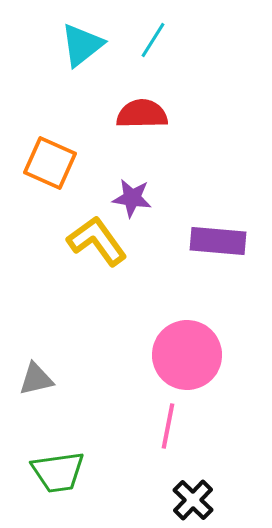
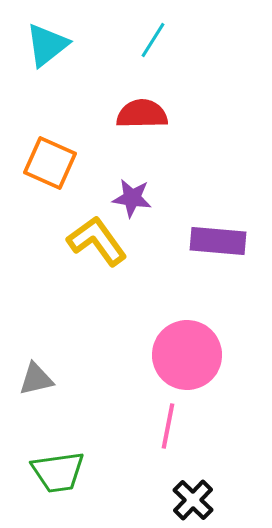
cyan triangle: moved 35 px left
